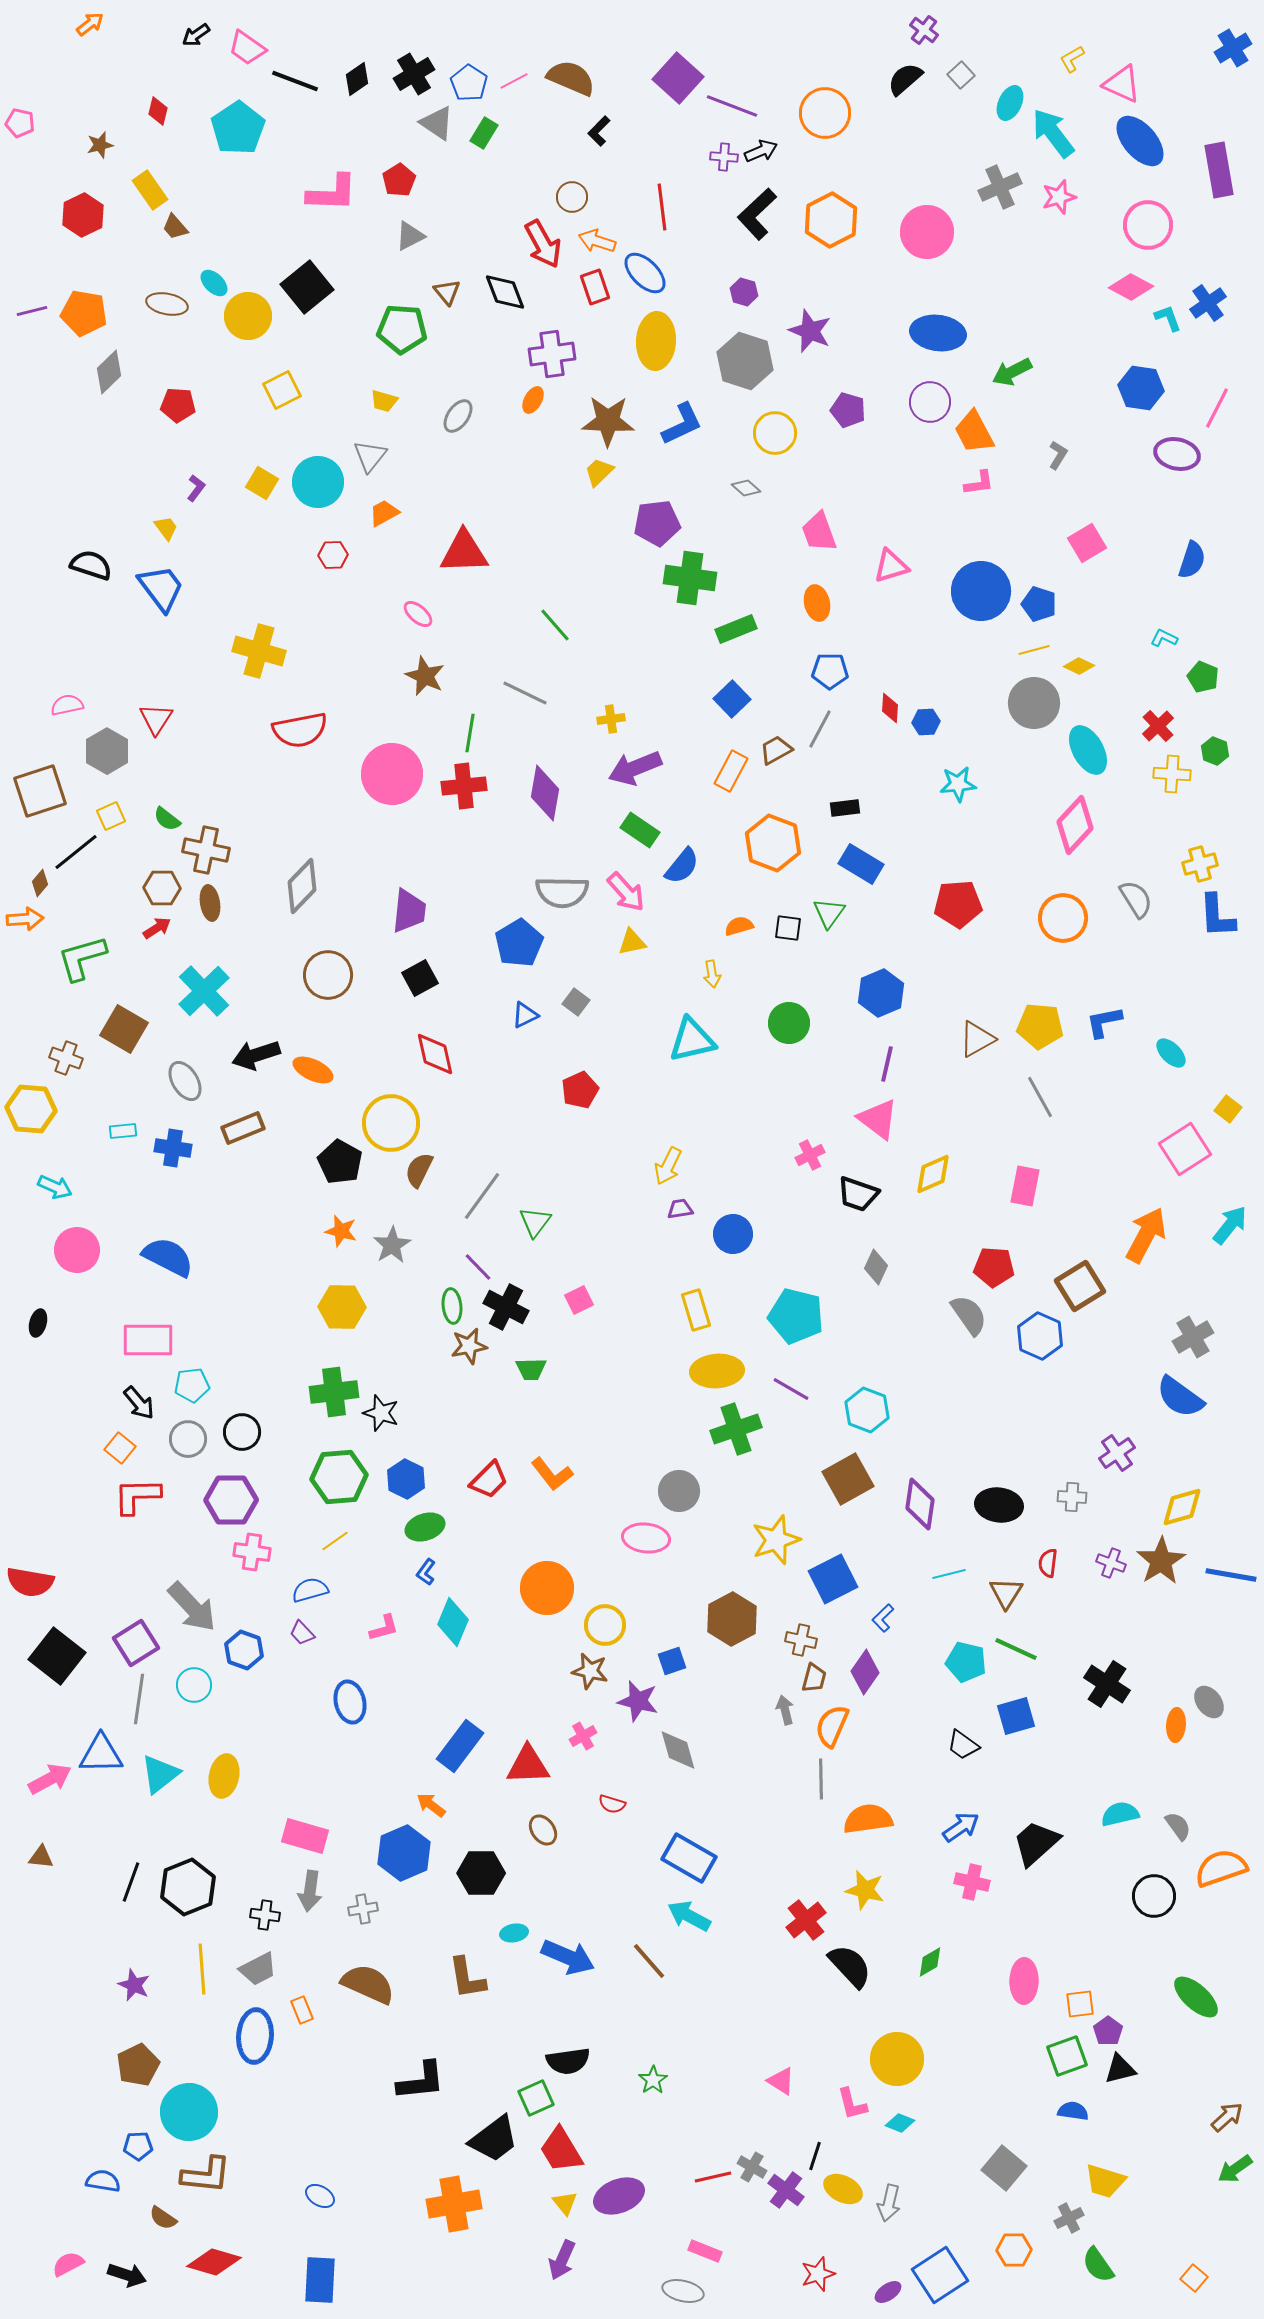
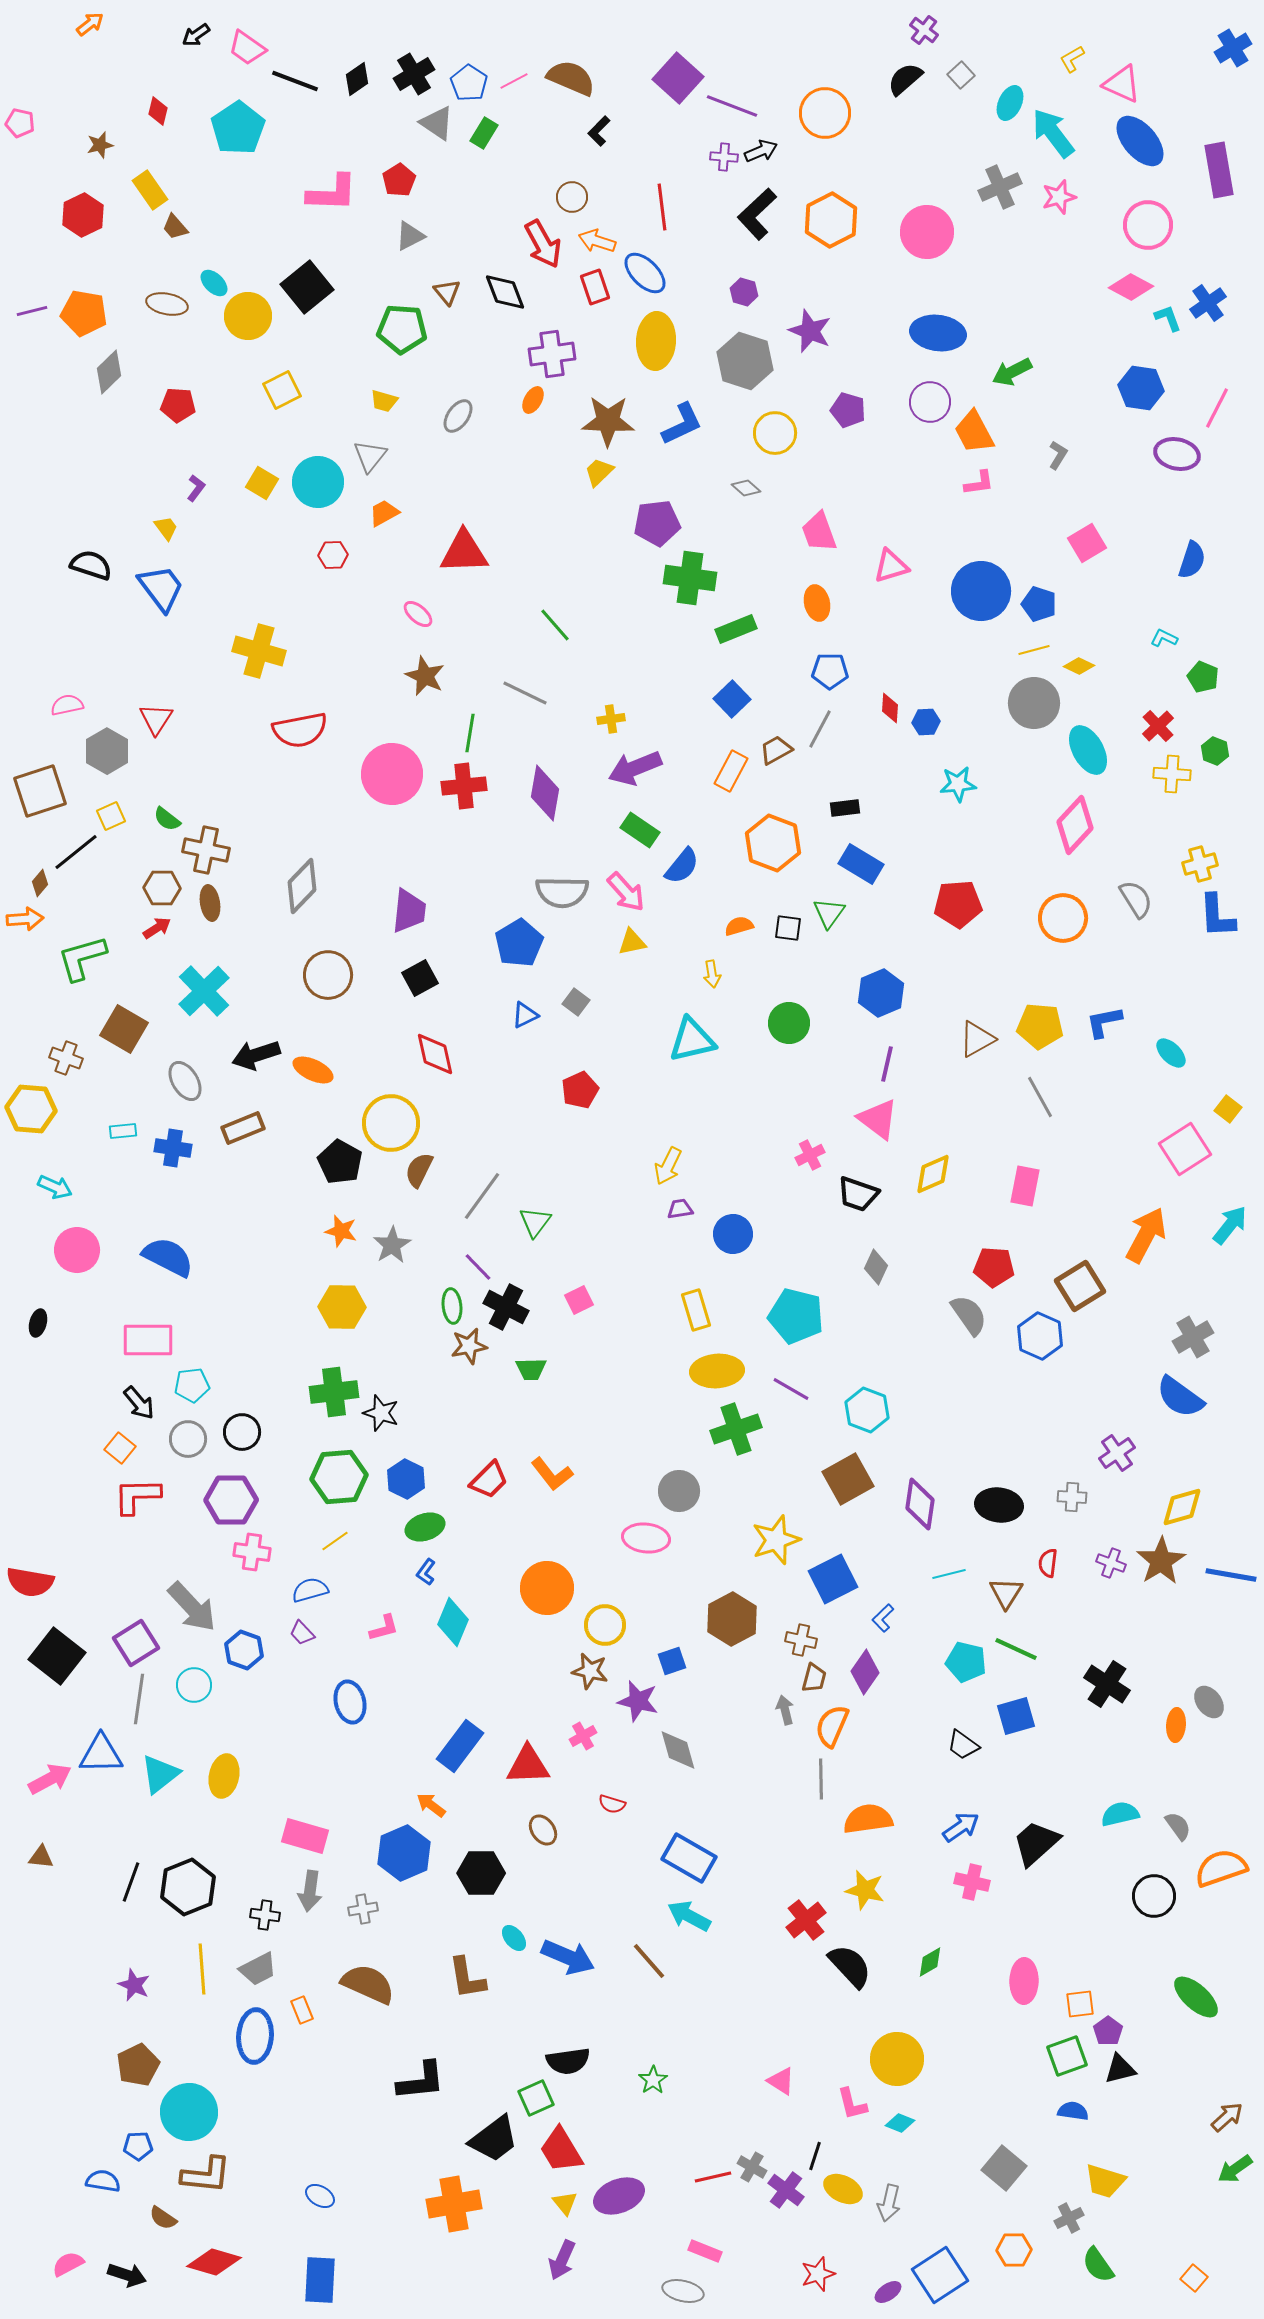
cyan ellipse at (514, 1933): moved 5 px down; rotated 60 degrees clockwise
